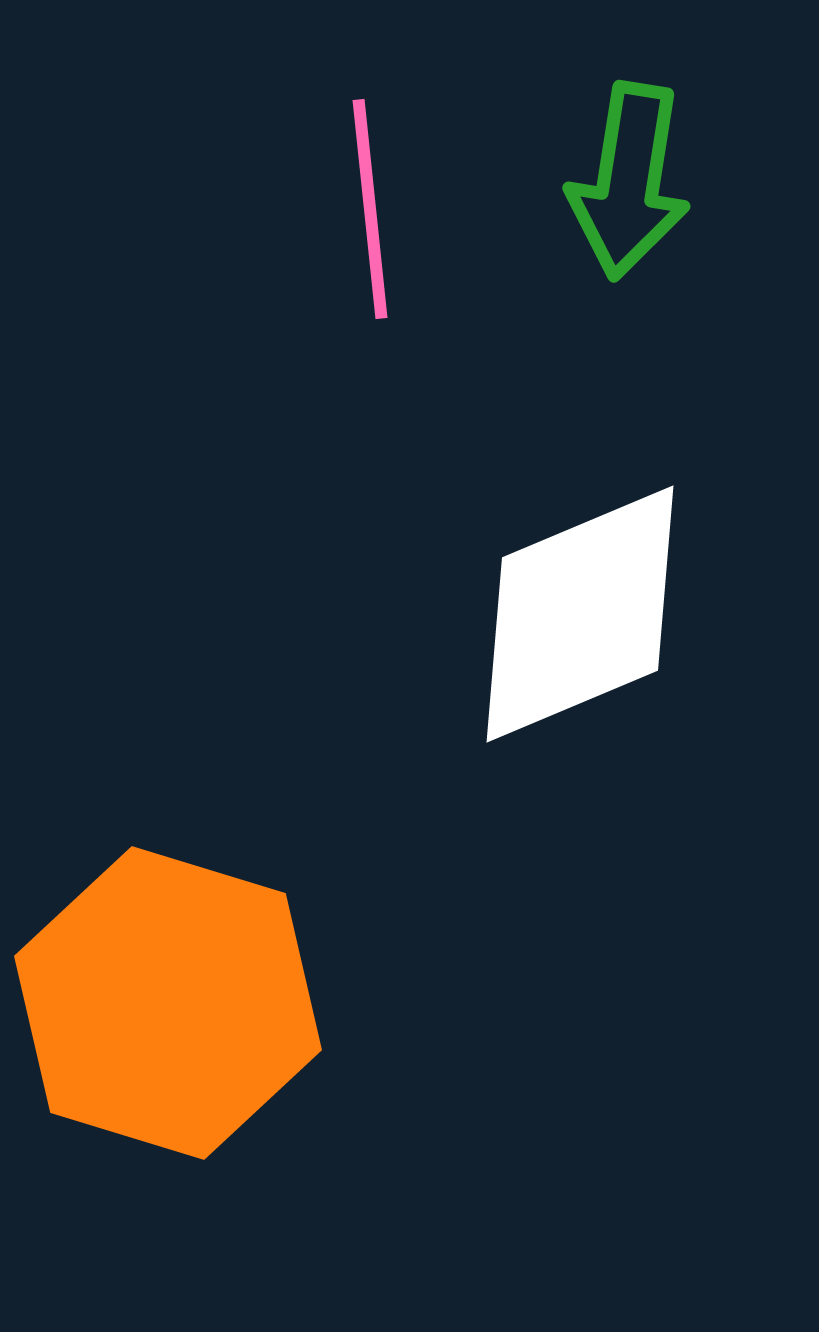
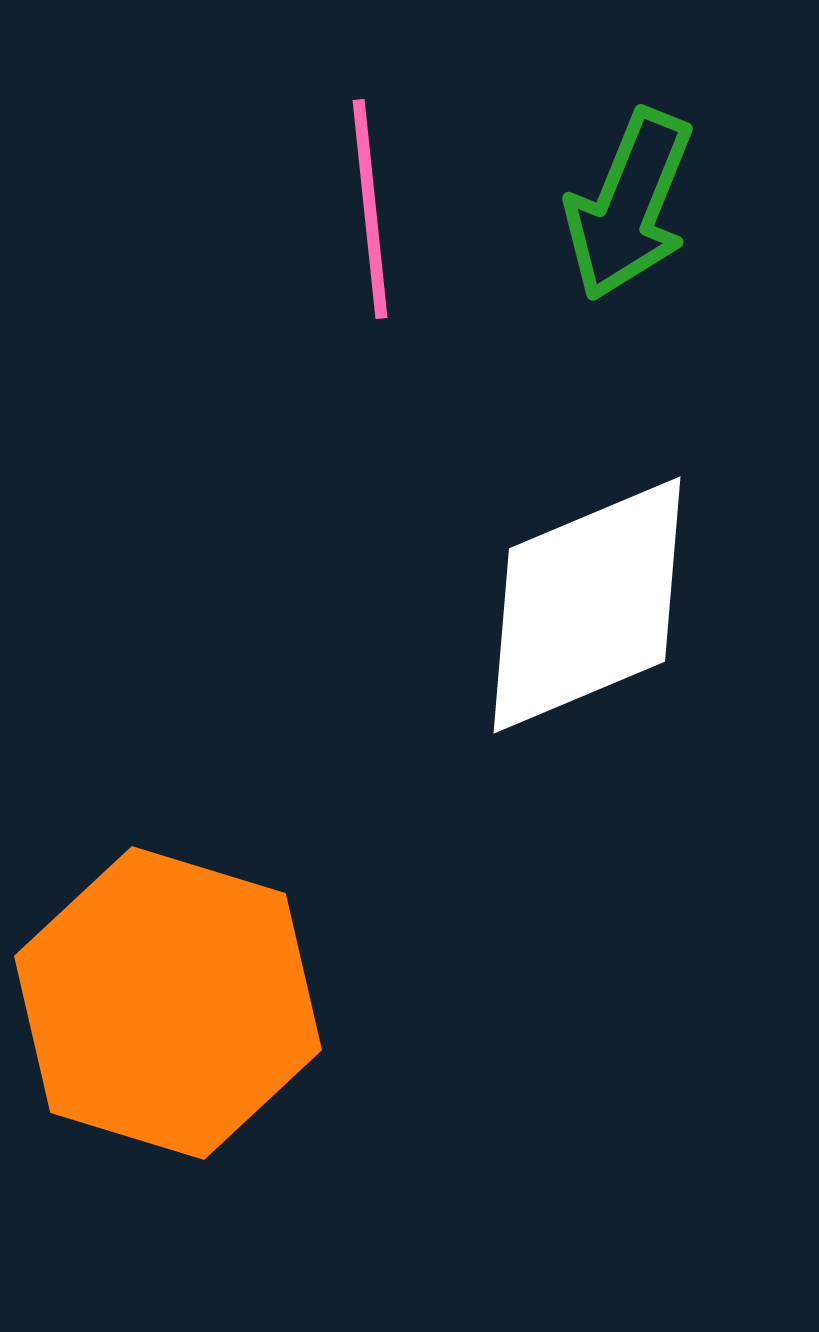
green arrow: moved 24 px down; rotated 13 degrees clockwise
white diamond: moved 7 px right, 9 px up
